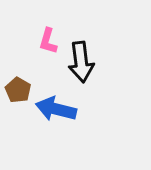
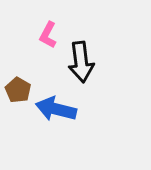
pink L-shape: moved 6 px up; rotated 12 degrees clockwise
